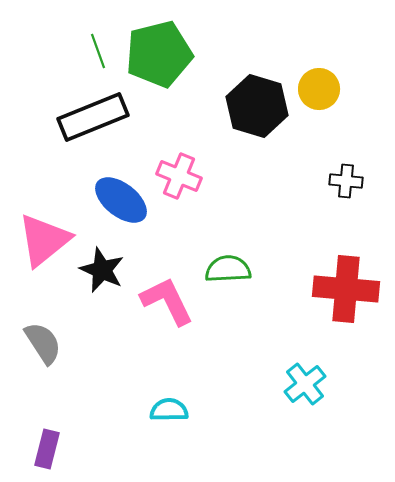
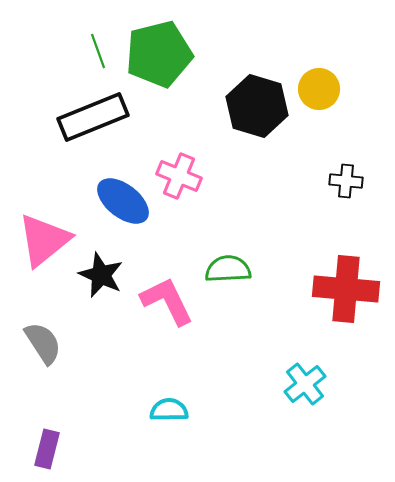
blue ellipse: moved 2 px right, 1 px down
black star: moved 1 px left, 5 px down
